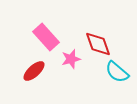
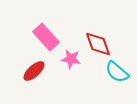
pink star: rotated 24 degrees clockwise
